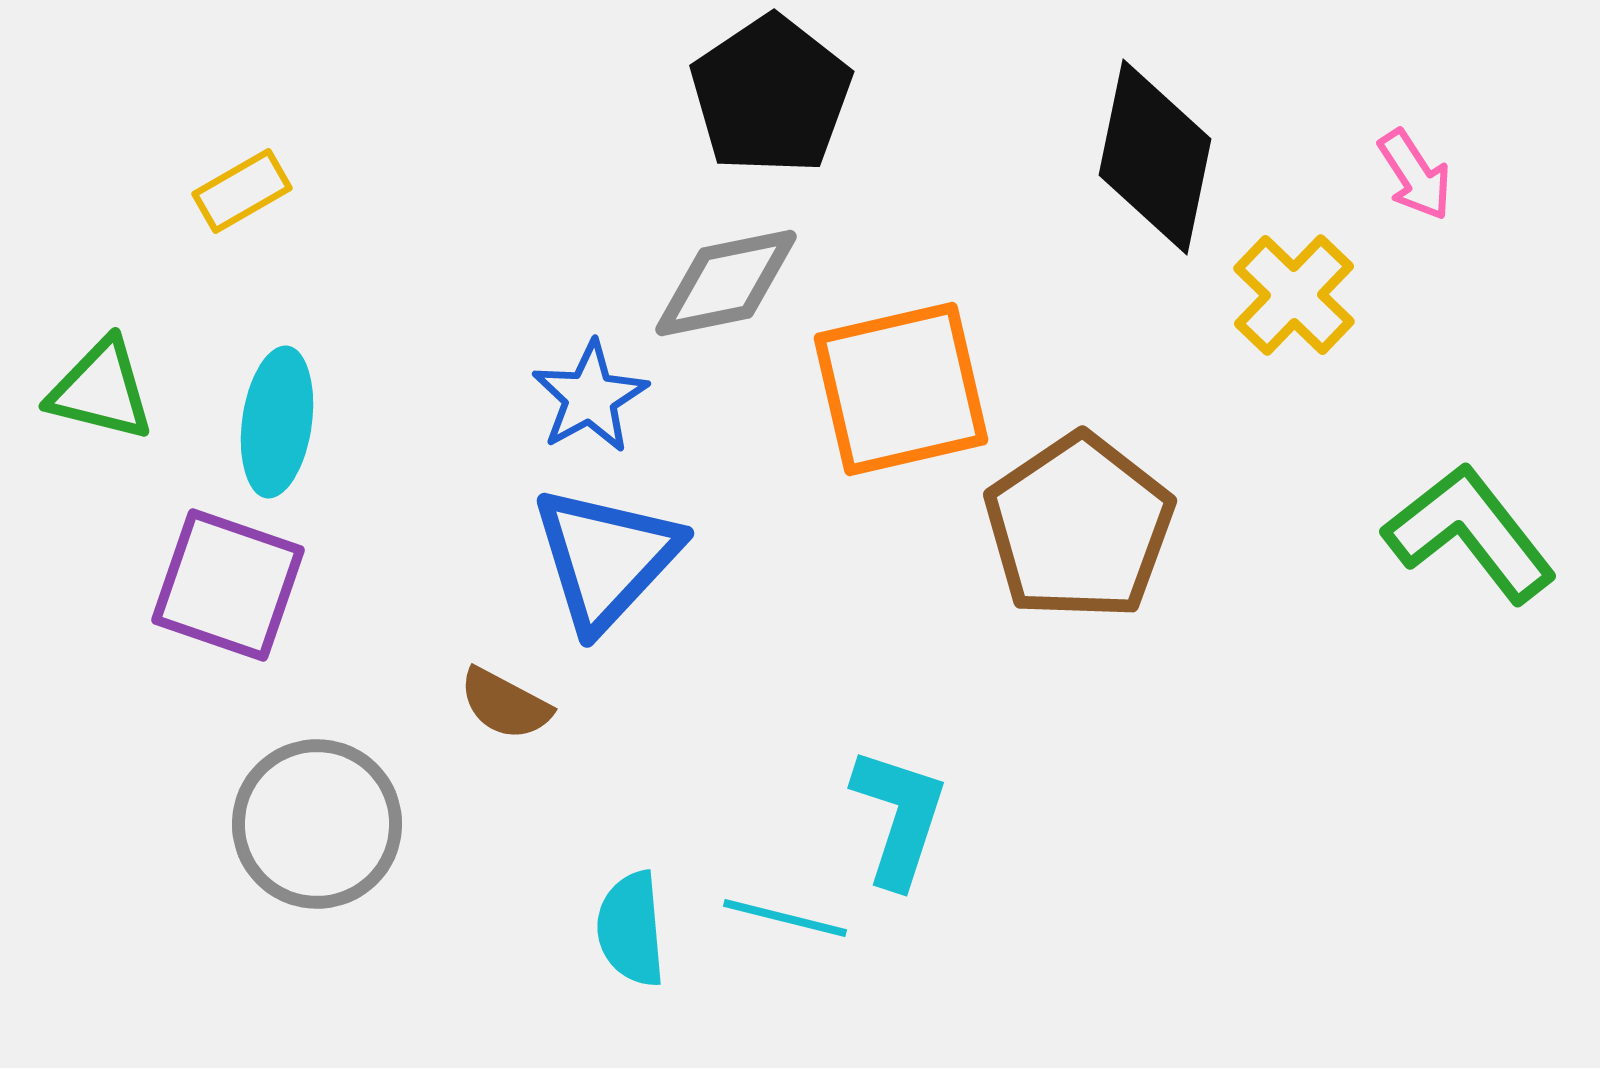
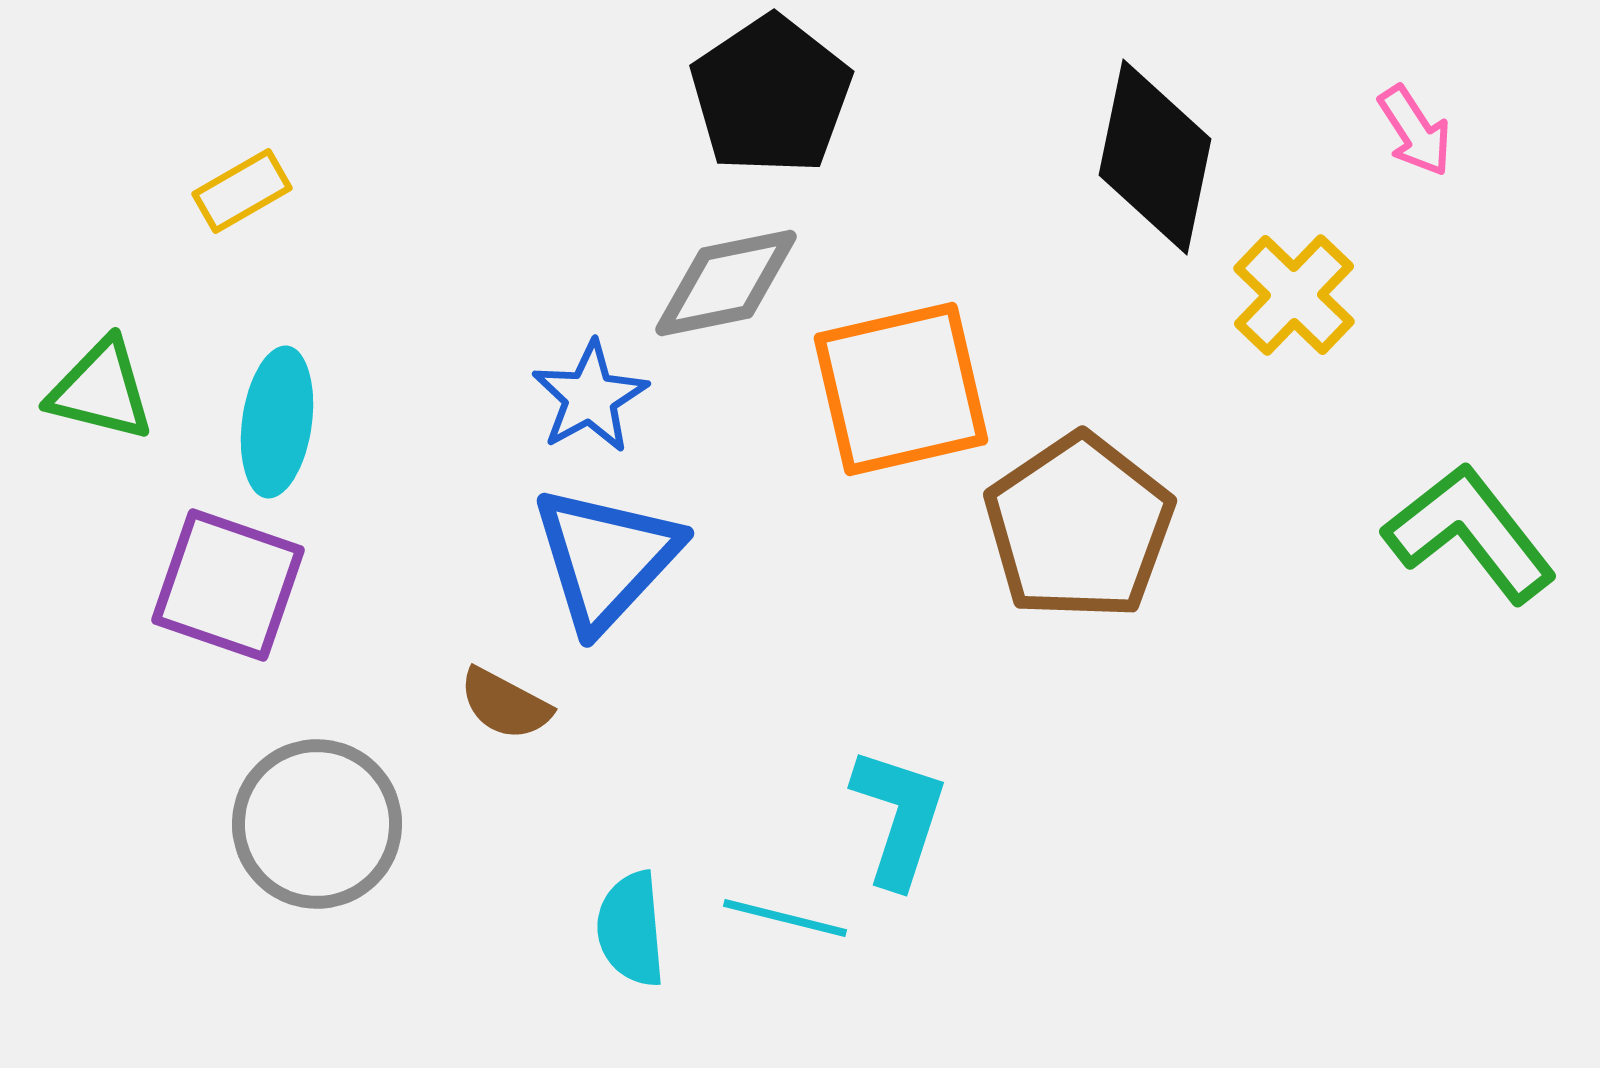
pink arrow: moved 44 px up
